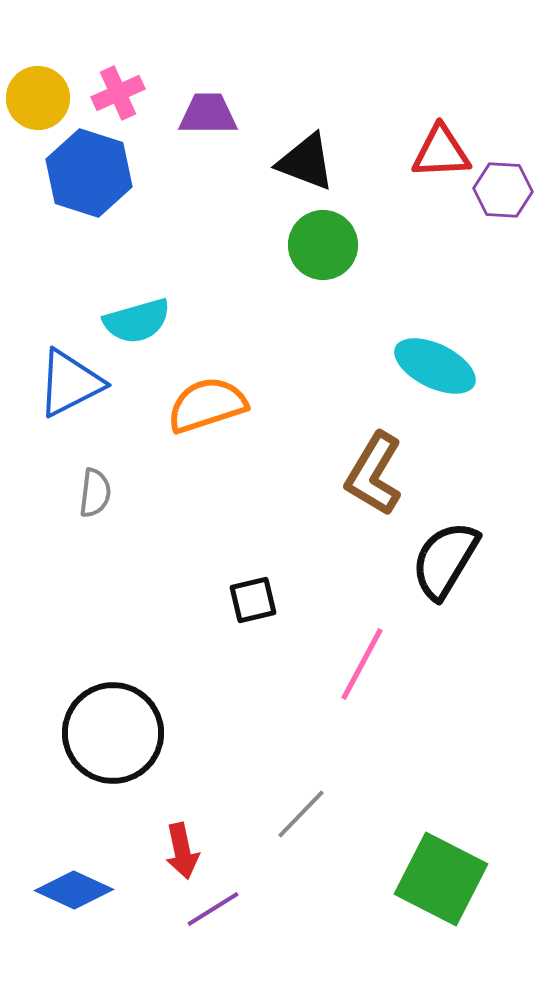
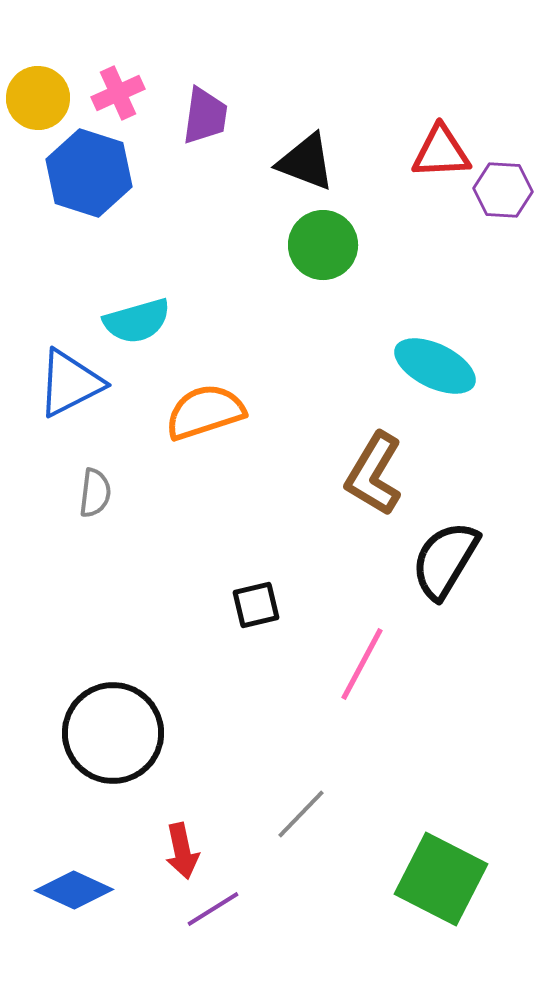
purple trapezoid: moved 3 px left, 2 px down; rotated 98 degrees clockwise
orange semicircle: moved 2 px left, 7 px down
black square: moved 3 px right, 5 px down
